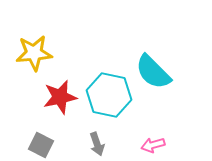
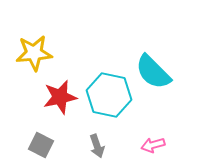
gray arrow: moved 2 px down
